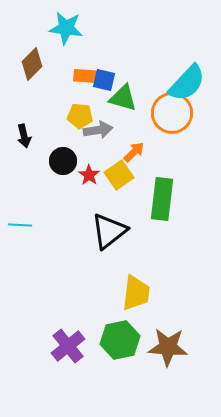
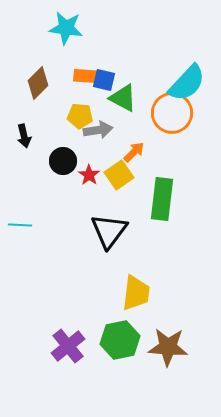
brown diamond: moved 6 px right, 19 px down
green triangle: rotated 12 degrees clockwise
black triangle: rotated 15 degrees counterclockwise
